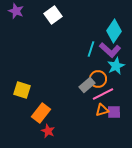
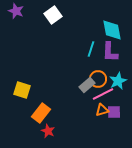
cyan diamond: moved 2 px left, 1 px up; rotated 45 degrees counterclockwise
purple L-shape: moved 2 px down; rotated 50 degrees clockwise
cyan star: moved 2 px right, 15 px down
